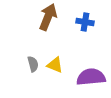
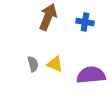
yellow triangle: moved 1 px up
purple semicircle: moved 2 px up
